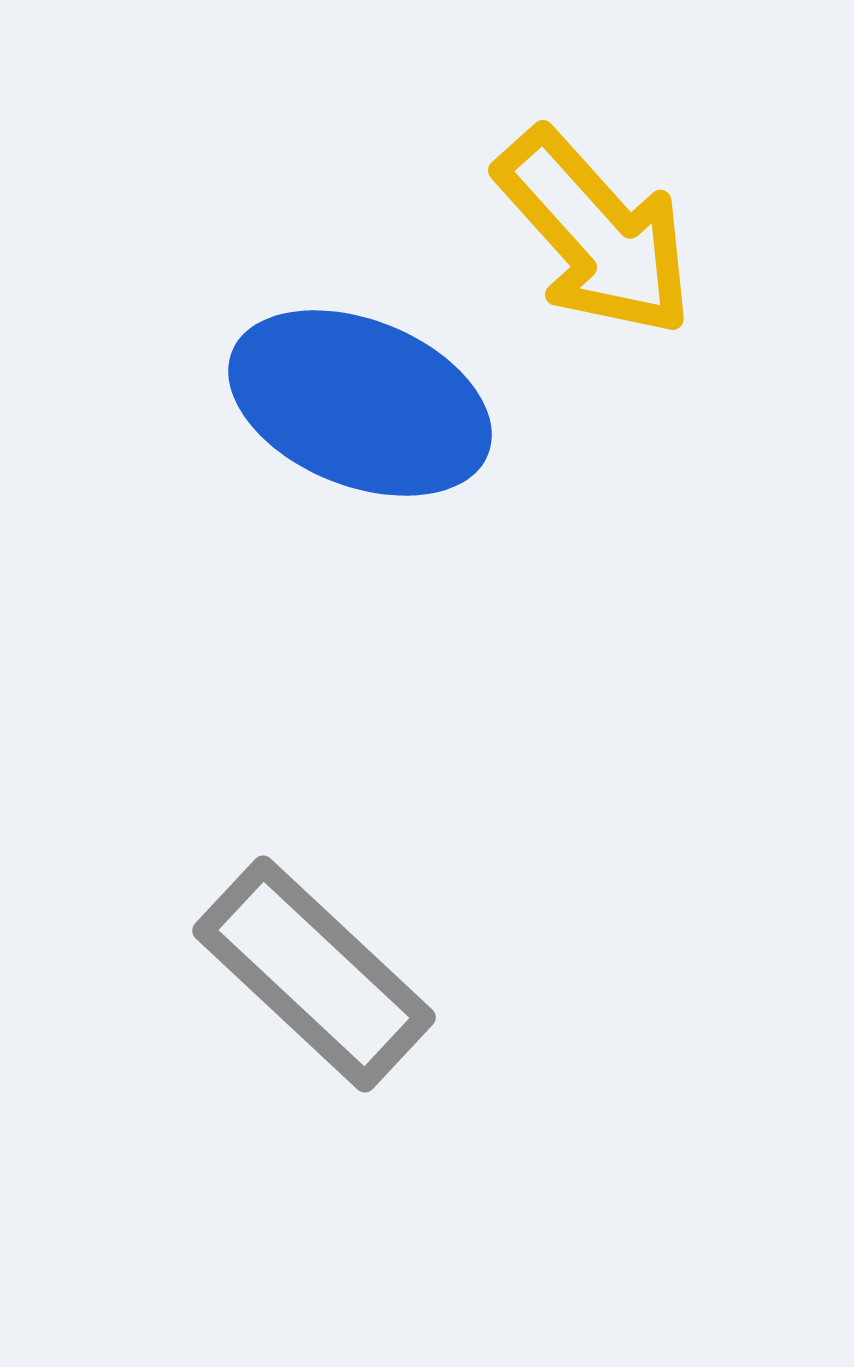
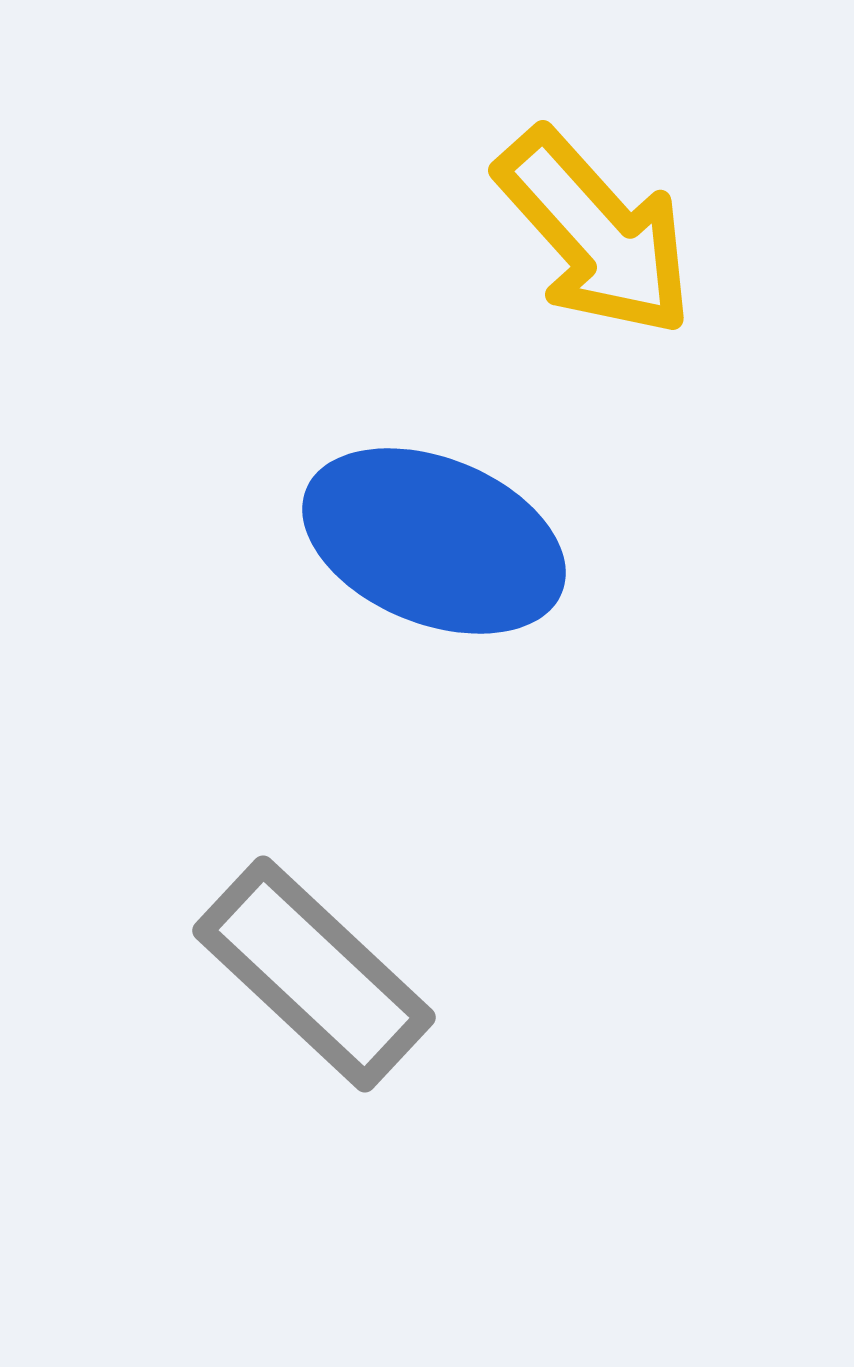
blue ellipse: moved 74 px right, 138 px down
